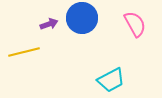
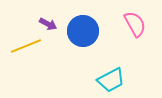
blue circle: moved 1 px right, 13 px down
purple arrow: moved 1 px left; rotated 48 degrees clockwise
yellow line: moved 2 px right, 6 px up; rotated 8 degrees counterclockwise
